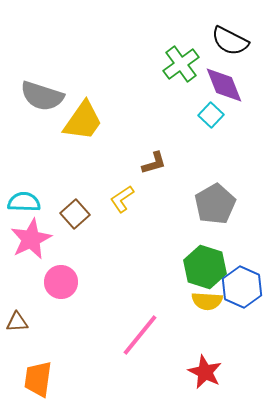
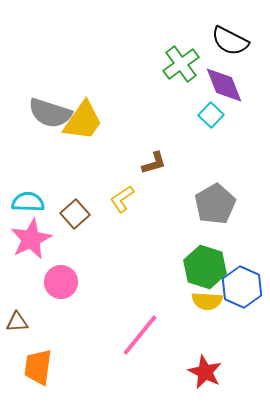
gray semicircle: moved 8 px right, 17 px down
cyan semicircle: moved 4 px right
orange trapezoid: moved 12 px up
